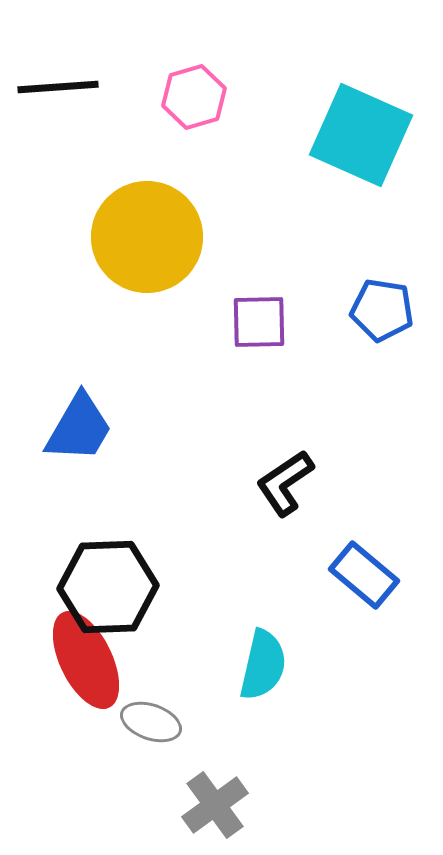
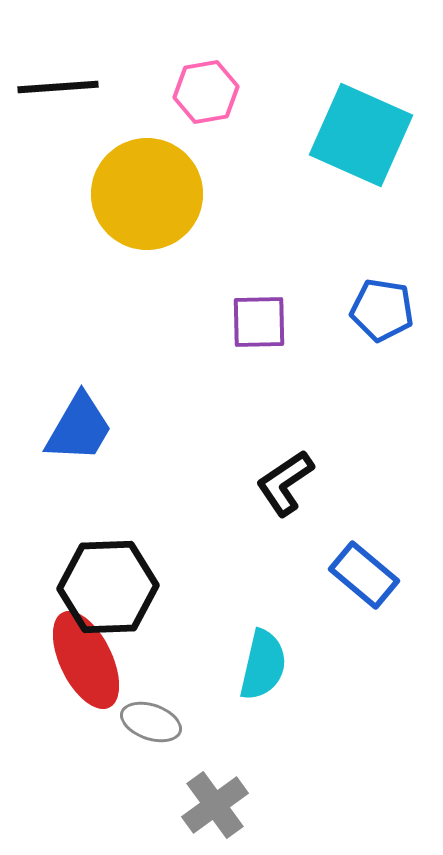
pink hexagon: moved 12 px right, 5 px up; rotated 6 degrees clockwise
yellow circle: moved 43 px up
